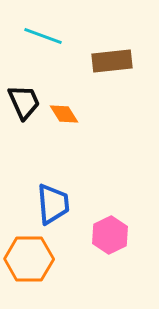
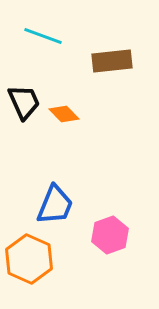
orange diamond: rotated 12 degrees counterclockwise
blue trapezoid: moved 2 px right, 1 px down; rotated 27 degrees clockwise
pink hexagon: rotated 6 degrees clockwise
orange hexagon: rotated 24 degrees clockwise
